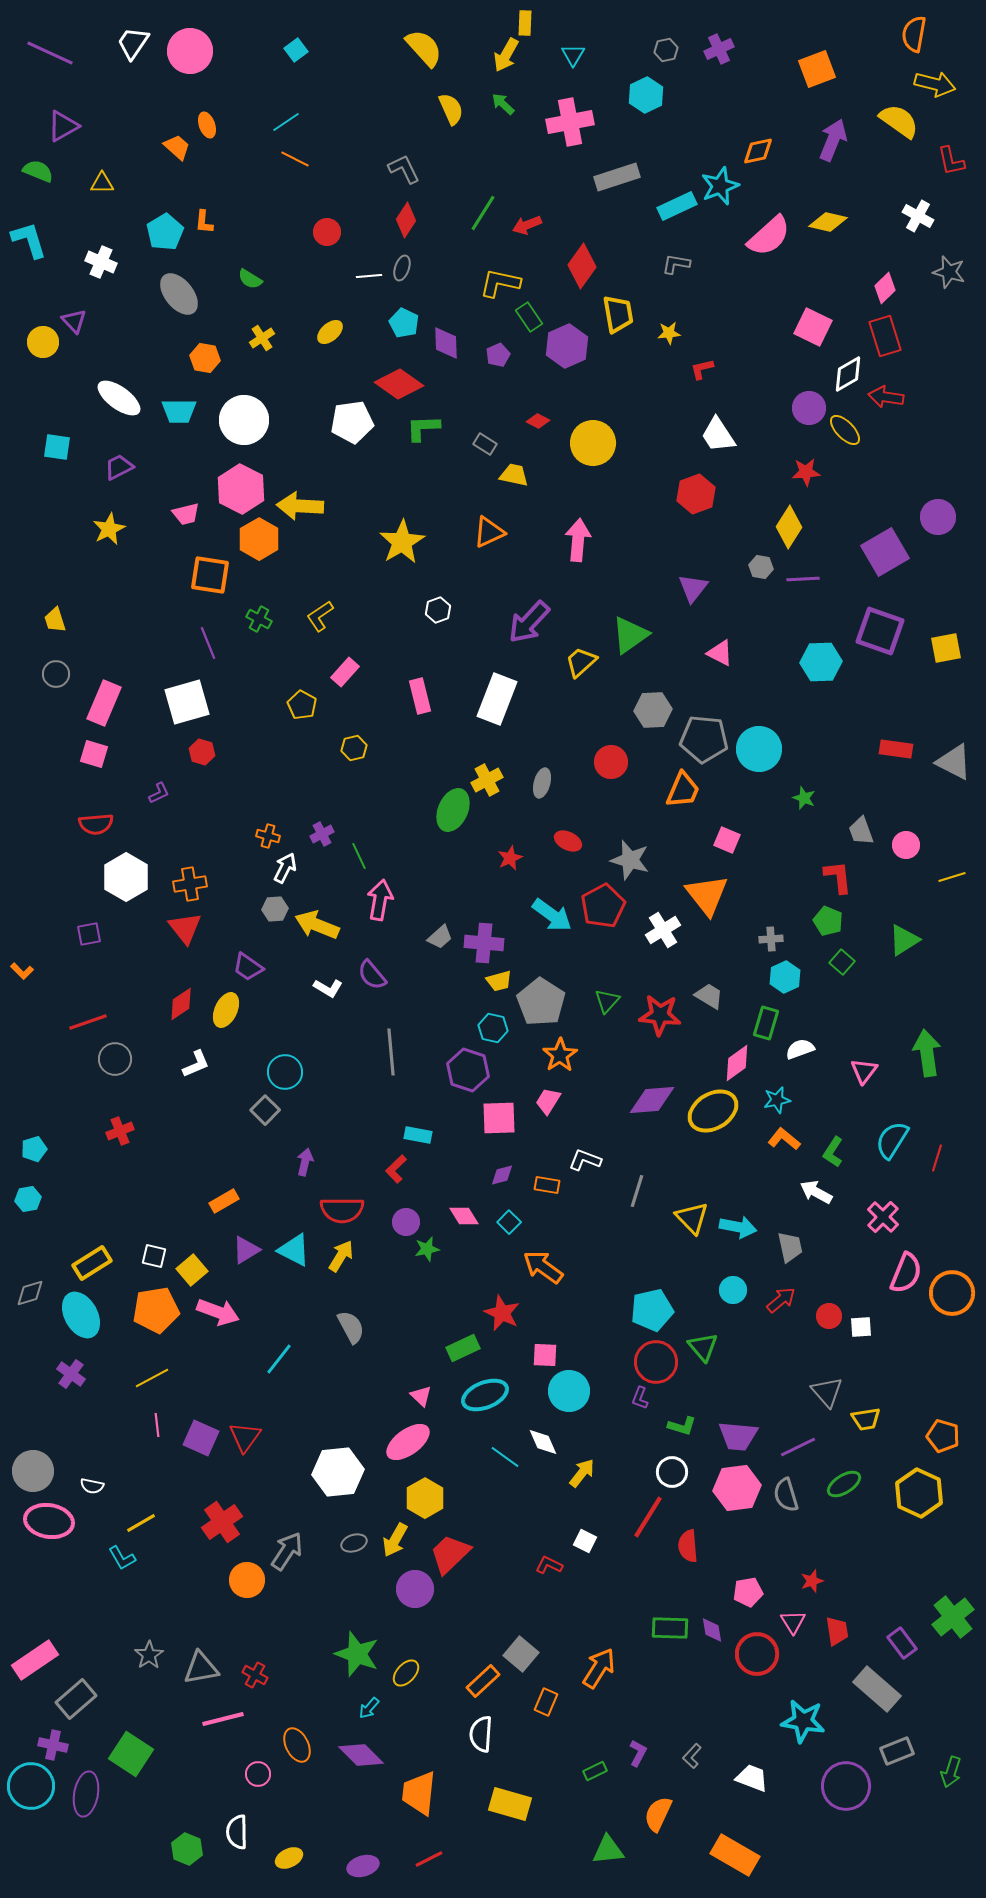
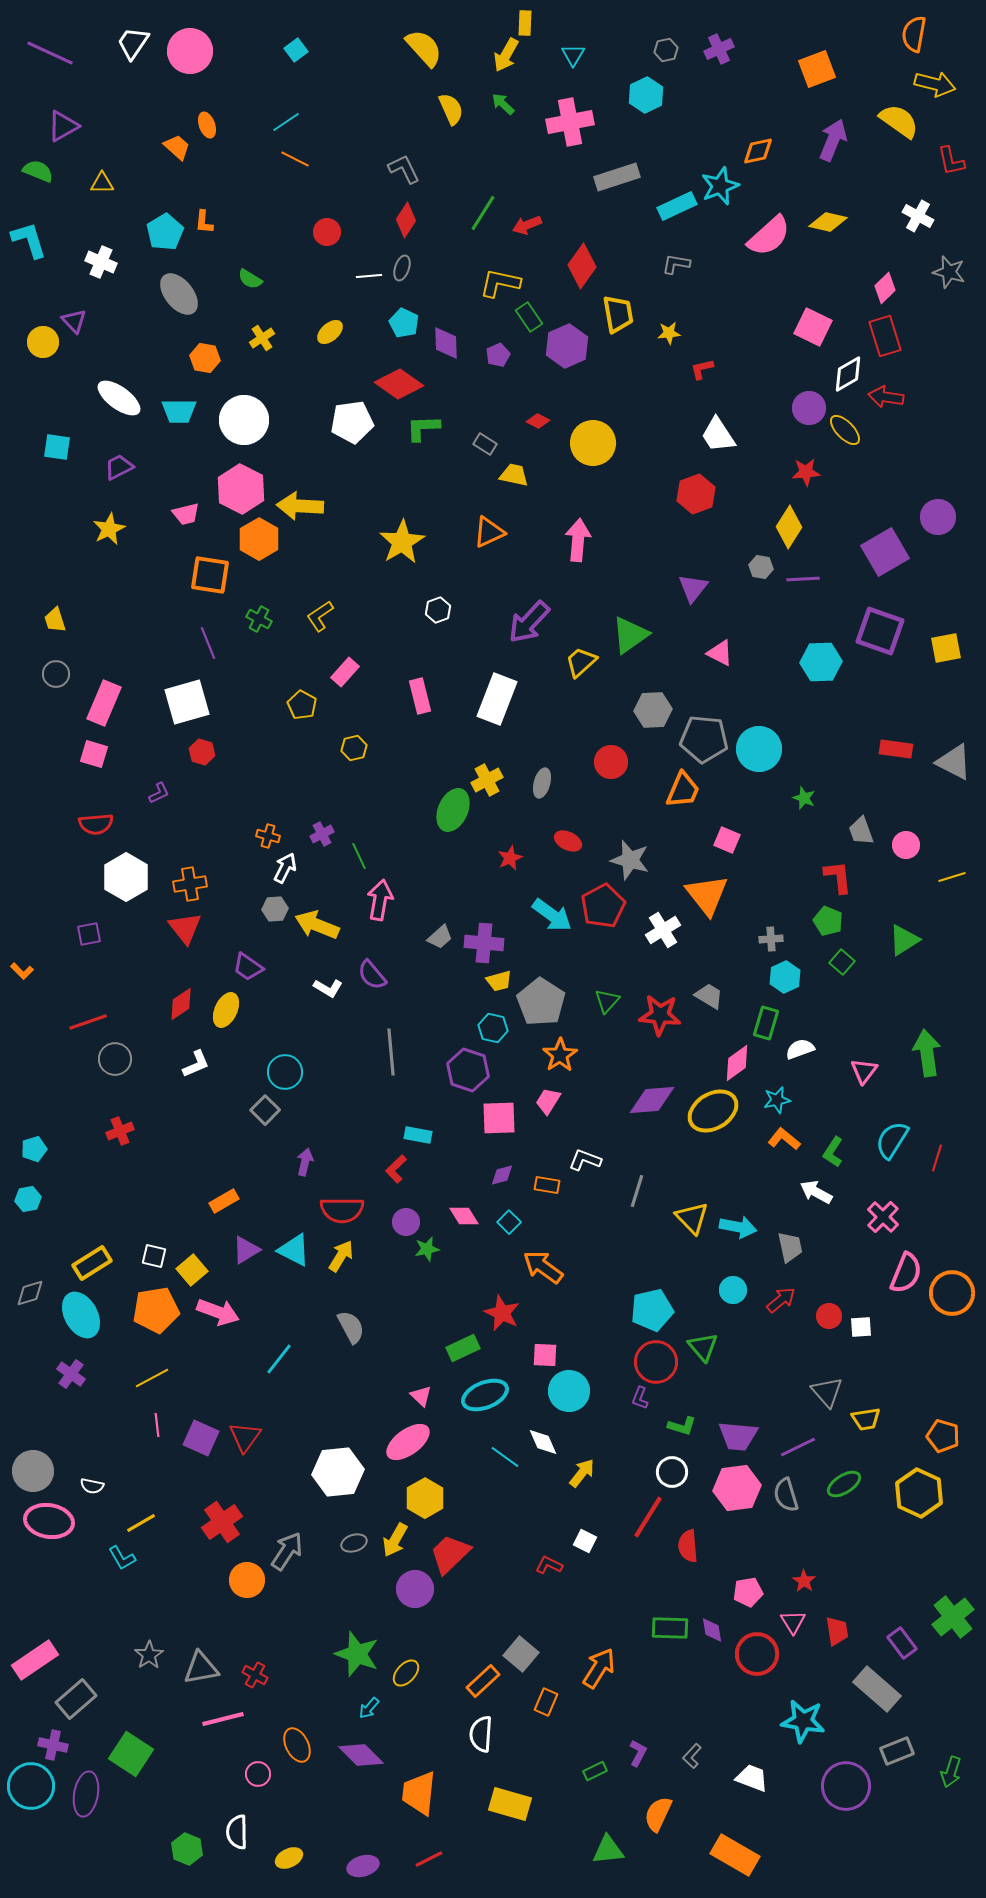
red star at (812, 1581): moved 8 px left; rotated 20 degrees counterclockwise
